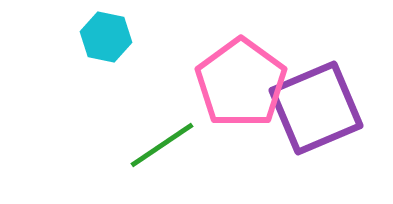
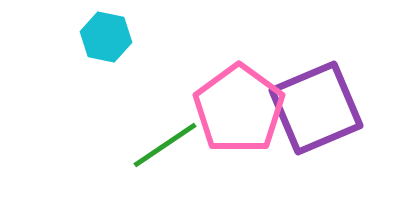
pink pentagon: moved 2 px left, 26 px down
green line: moved 3 px right
